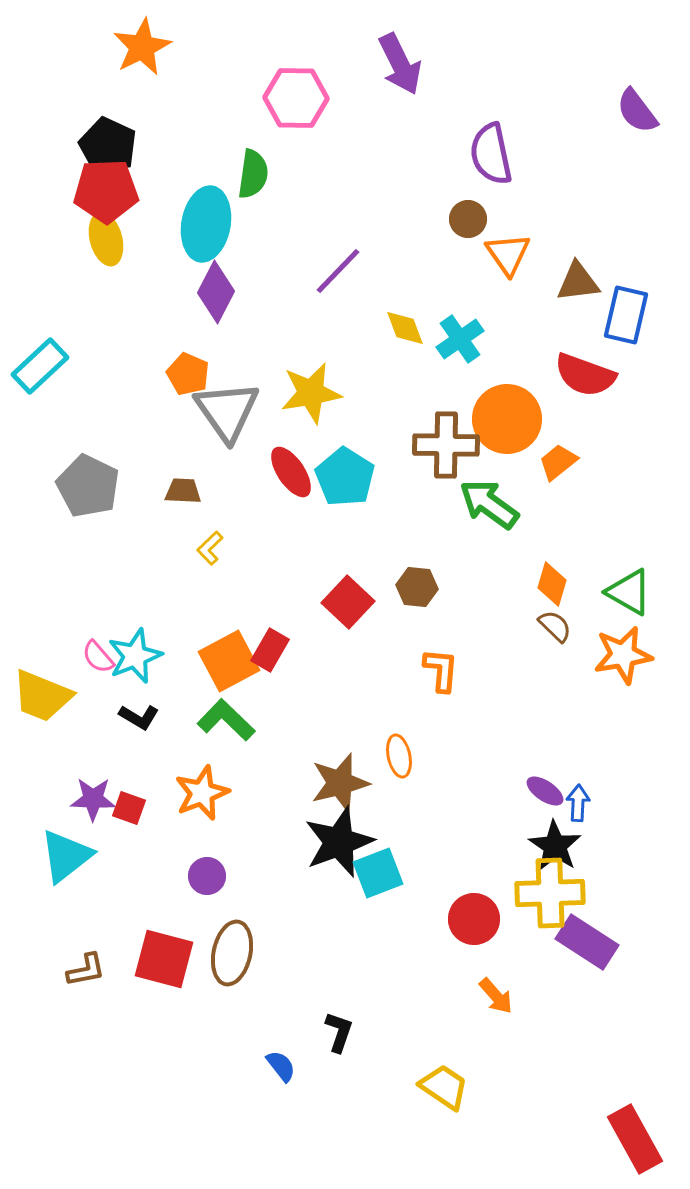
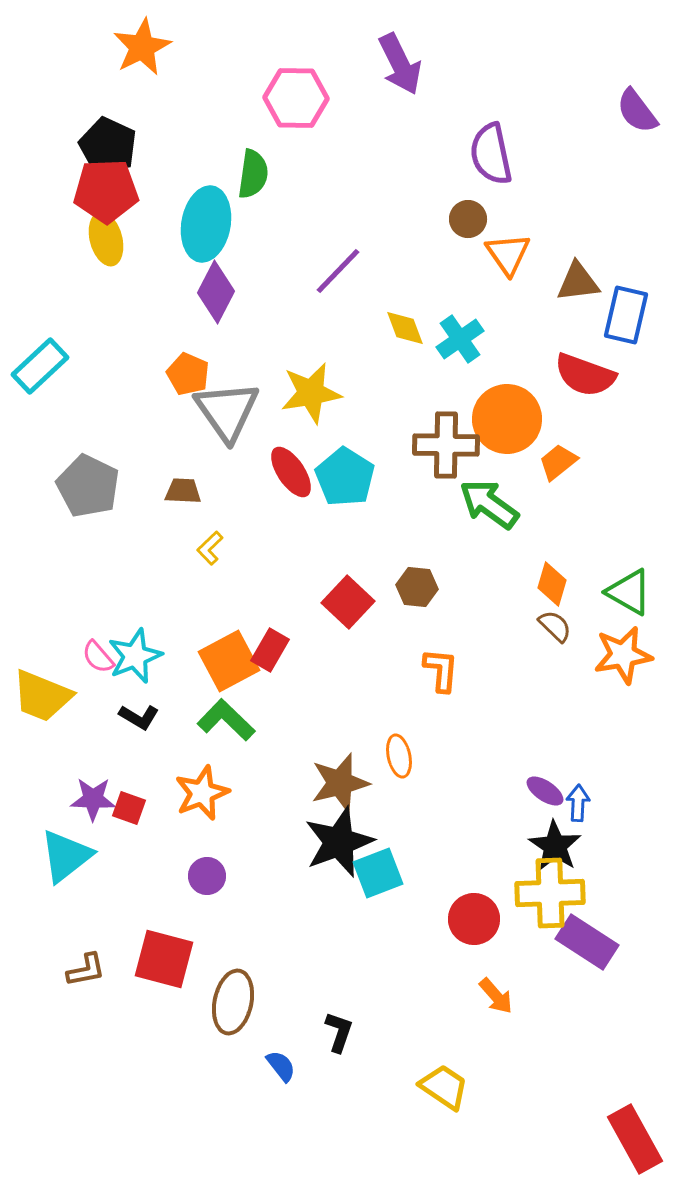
brown ellipse at (232, 953): moved 1 px right, 49 px down
